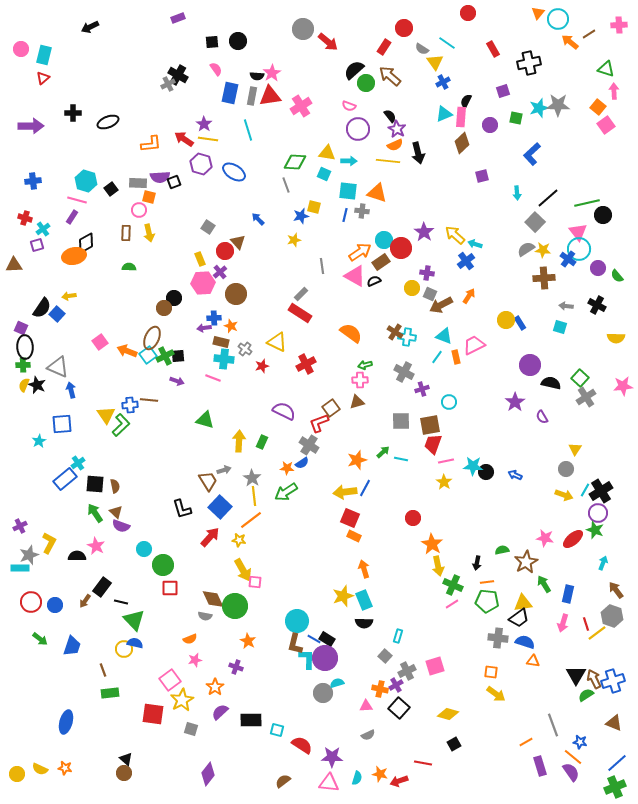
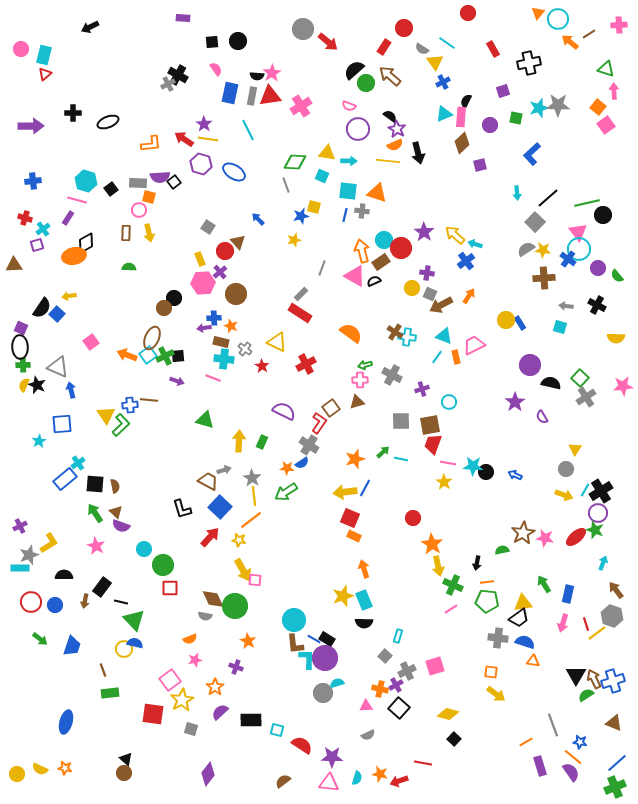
purple rectangle at (178, 18): moved 5 px right; rotated 24 degrees clockwise
red triangle at (43, 78): moved 2 px right, 4 px up
black semicircle at (390, 116): rotated 16 degrees counterclockwise
cyan line at (248, 130): rotated 10 degrees counterclockwise
cyan square at (324, 174): moved 2 px left, 2 px down
purple square at (482, 176): moved 2 px left, 11 px up
black square at (174, 182): rotated 16 degrees counterclockwise
purple rectangle at (72, 217): moved 4 px left, 1 px down
orange arrow at (360, 252): moved 2 px right, 1 px up; rotated 70 degrees counterclockwise
gray line at (322, 266): moved 2 px down; rotated 28 degrees clockwise
pink square at (100, 342): moved 9 px left
black ellipse at (25, 347): moved 5 px left
orange arrow at (127, 351): moved 4 px down
red star at (262, 366): rotated 24 degrees counterclockwise
gray cross at (404, 372): moved 12 px left, 3 px down
red L-shape at (319, 423): rotated 145 degrees clockwise
orange star at (357, 460): moved 2 px left, 1 px up
pink line at (446, 461): moved 2 px right, 2 px down; rotated 21 degrees clockwise
brown trapezoid at (208, 481): rotated 30 degrees counterclockwise
red ellipse at (573, 539): moved 3 px right, 2 px up
yellow L-shape at (49, 543): rotated 30 degrees clockwise
black semicircle at (77, 556): moved 13 px left, 19 px down
brown star at (526, 562): moved 3 px left, 29 px up
pink square at (255, 582): moved 2 px up
brown arrow at (85, 601): rotated 24 degrees counterclockwise
pink line at (452, 604): moved 1 px left, 5 px down
cyan circle at (297, 621): moved 3 px left, 1 px up
brown L-shape at (295, 644): rotated 20 degrees counterclockwise
black square at (454, 744): moved 5 px up; rotated 16 degrees counterclockwise
